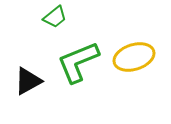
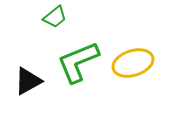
yellow ellipse: moved 1 px left, 6 px down
